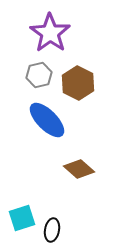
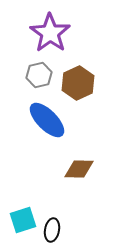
brown hexagon: rotated 8 degrees clockwise
brown diamond: rotated 40 degrees counterclockwise
cyan square: moved 1 px right, 2 px down
